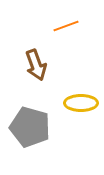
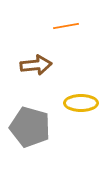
orange line: rotated 10 degrees clockwise
brown arrow: rotated 76 degrees counterclockwise
